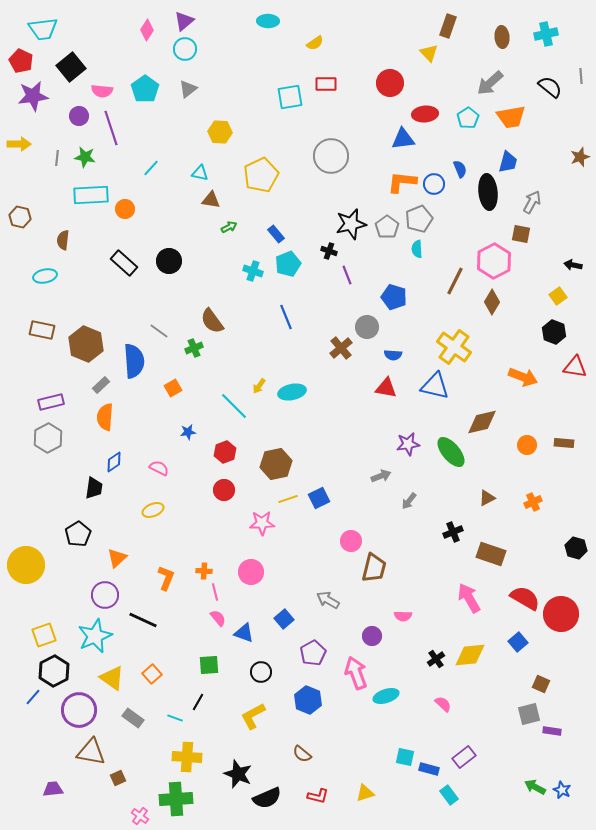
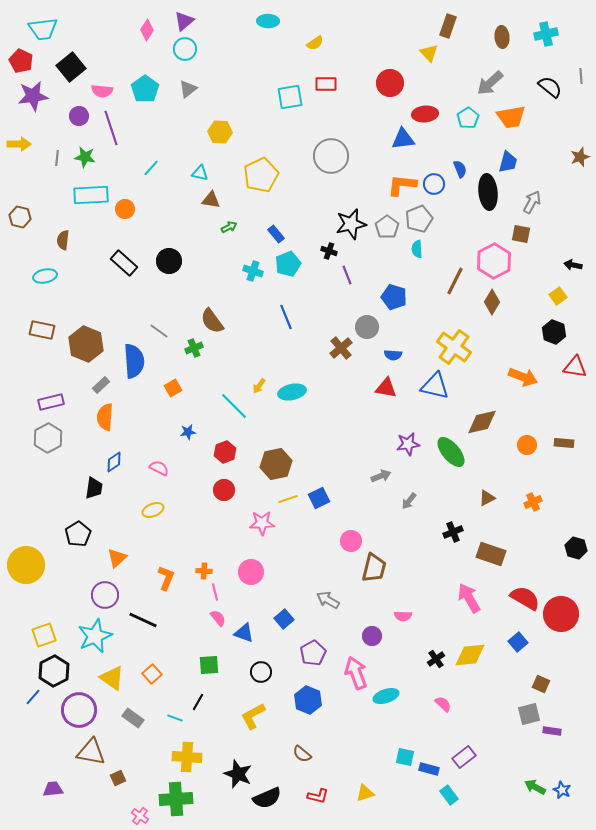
orange L-shape at (402, 182): moved 3 px down
